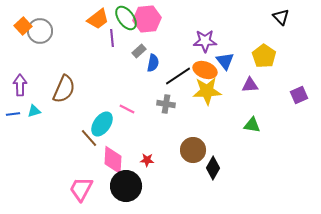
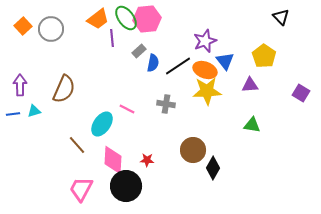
gray circle: moved 11 px right, 2 px up
purple star: rotated 20 degrees counterclockwise
black line: moved 10 px up
purple square: moved 2 px right, 2 px up; rotated 36 degrees counterclockwise
brown line: moved 12 px left, 7 px down
